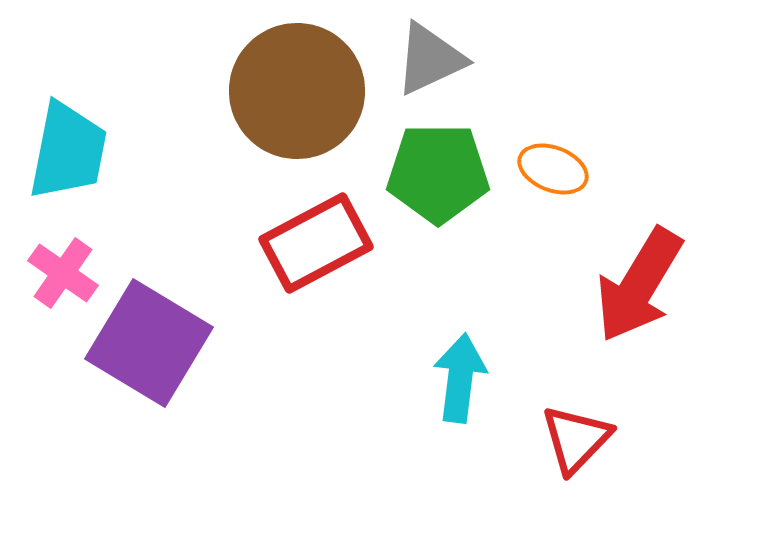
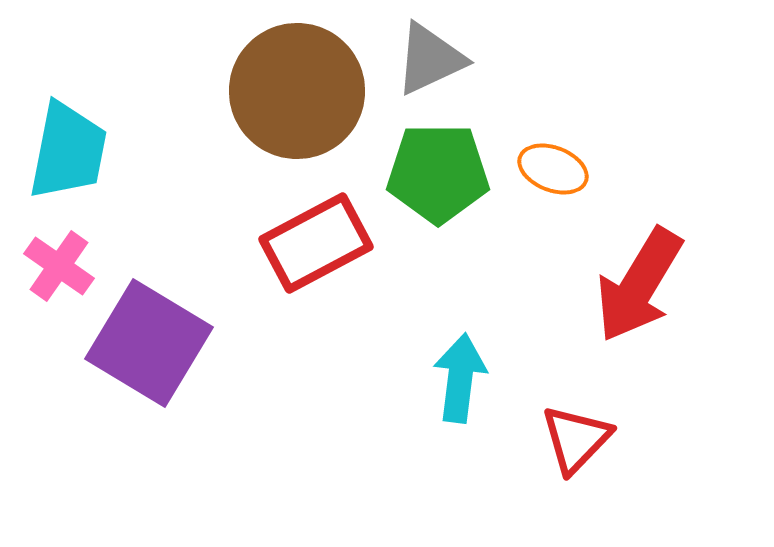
pink cross: moved 4 px left, 7 px up
